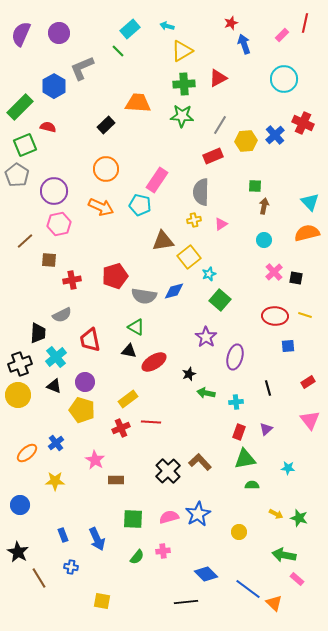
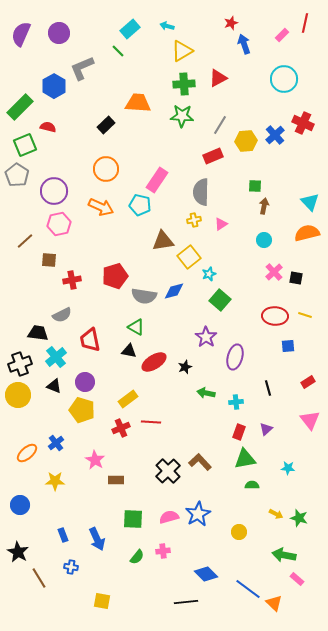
black trapezoid at (38, 333): rotated 85 degrees counterclockwise
black star at (189, 374): moved 4 px left, 7 px up
